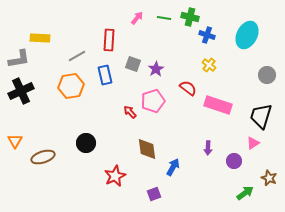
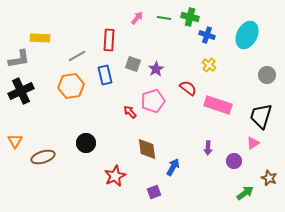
purple square: moved 2 px up
